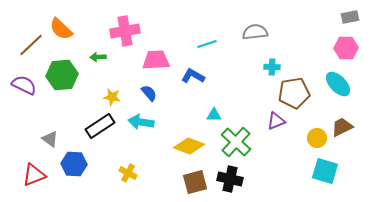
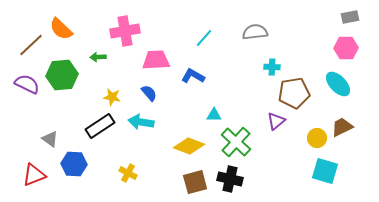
cyan line: moved 3 px left, 6 px up; rotated 30 degrees counterclockwise
purple semicircle: moved 3 px right, 1 px up
purple triangle: rotated 18 degrees counterclockwise
